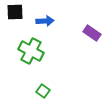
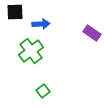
blue arrow: moved 4 px left, 3 px down
green cross: rotated 25 degrees clockwise
green square: rotated 16 degrees clockwise
